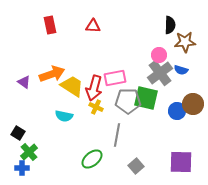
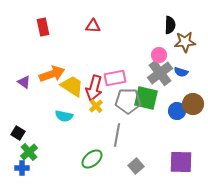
red rectangle: moved 7 px left, 2 px down
blue semicircle: moved 2 px down
yellow cross: moved 1 px up; rotated 24 degrees clockwise
